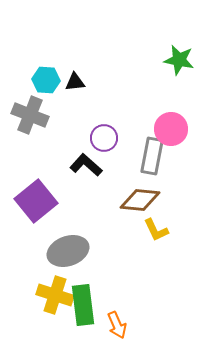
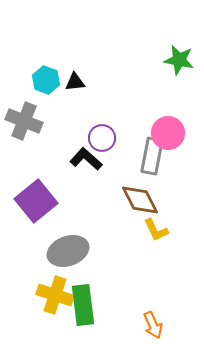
cyan hexagon: rotated 16 degrees clockwise
gray cross: moved 6 px left, 6 px down
pink circle: moved 3 px left, 4 px down
purple circle: moved 2 px left
black L-shape: moved 6 px up
brown diamond: rotated 57 degrees clockwise
orange arrow: moved 36 px right
